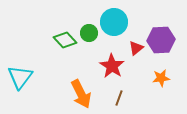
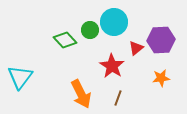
green circle: moved 1 px right, 3 px up
brown line: moved 1 px left
